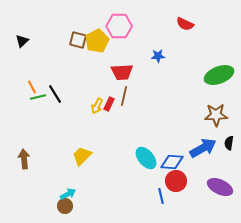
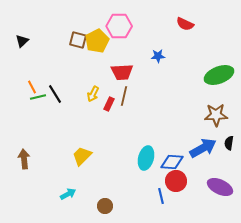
yellow arrow: moved 4 px left, 12 px up
cyan ellipse: rotated 55 degrees clockwise
brown circle: moved 40 px right
